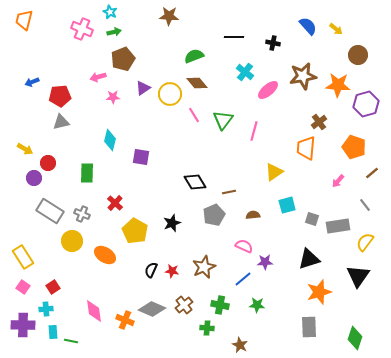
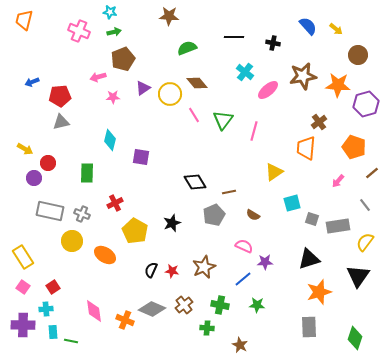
cyan star at (110, 12): rotated 16 degrees counterclockwise
pink cross at (82, 29): moved 3 px left, 2 px down
green semicircle at (194, 56): moved 7 px left, 8 px up
red cross at (115, 203): rotated 21 degrees clockwise
cyan square at (287, 205): moved 5 px right, 2 px up
gray rectangle at (50, 211): rotated 20 degrees counterclockwise
brown semicircle at (253, 215): rotated 144 degrees counterclockwise
